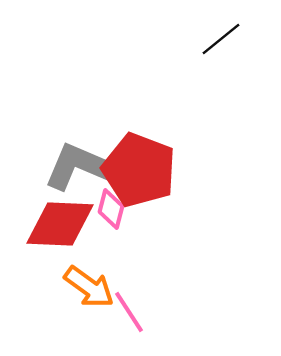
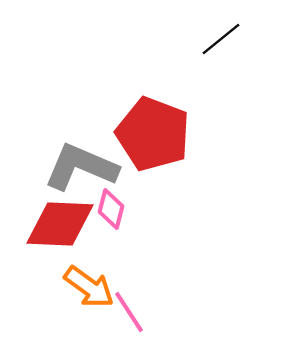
red pentagon: moved 14 px right, 36 px up
